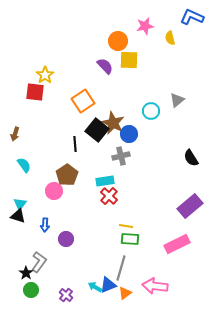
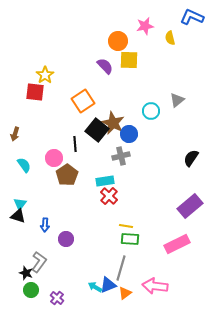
black semicircle: rotated 66 degrees clockwise
pink circle: moved 33 px up
black star: rotated 16 degrees counterclockwise
purple cross: moved 9 px left, 3 px down
